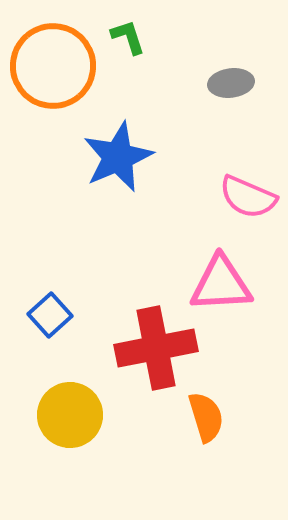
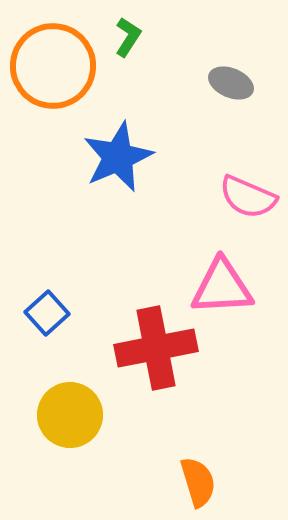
green L-shape: rotated 51 degrees clockwise
gray ellipse: rotated 30 degrees clockwise
pink triangle: moved 1 px right, 3 px down
blue square: moved 3 px left, 2 px up
orange semicircle: moved 8 px left, 65 px down
